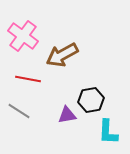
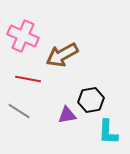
pink cross: rotated 12 degrees counterclockwise
